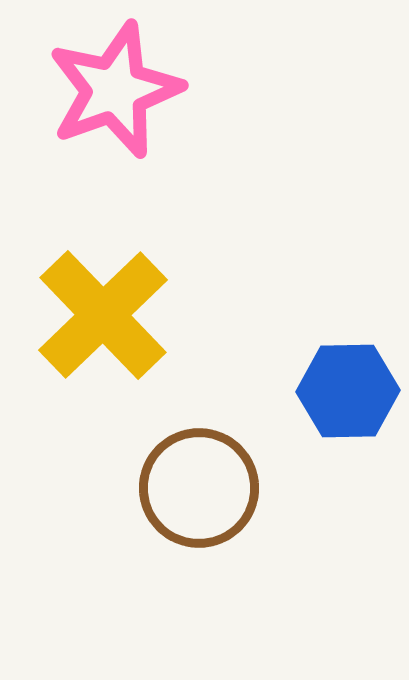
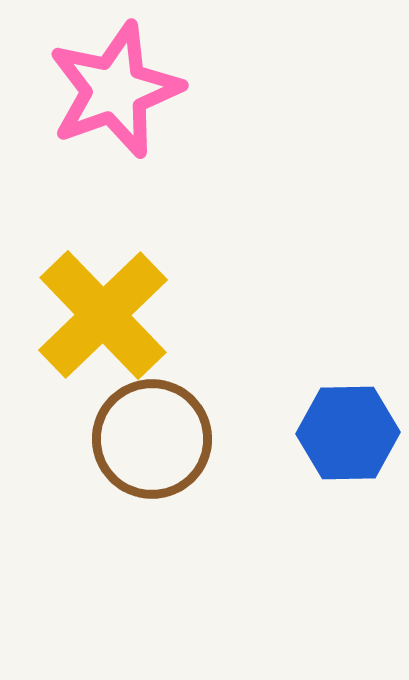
blue hexagon: moved 42 px down
brown circle: moved 47 px left, 49 px up
